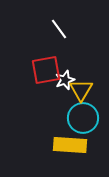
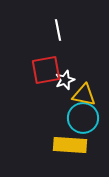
white line: moved 1 px left, 1 px down; rotated 25 degrees clockwise
yellow triangle: moved 3 px right, 5 px down; rotated 50 degrees counterclockwise
